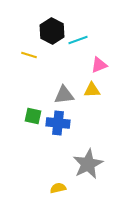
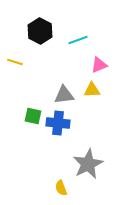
black hexagon: moved 12 px left
yellow line: moved 14 px left, 7 px down
yellow semicircle: moved 3 px right; rotated 98 degrees counterclockwise
